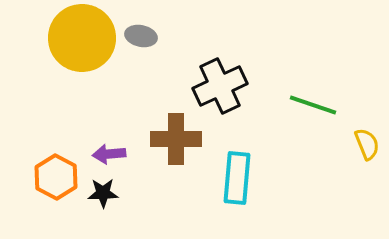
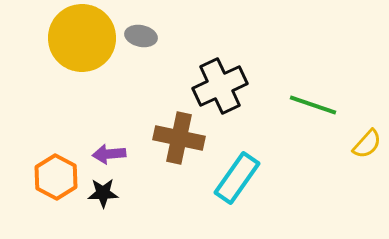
brown cross: moved 3 px right, 1 px up; rotated 12 degrees clockwise
yellow semicircle: rotated 64 degrees clockwise
cyan rectangle: rotated 30 degrees clockwise
